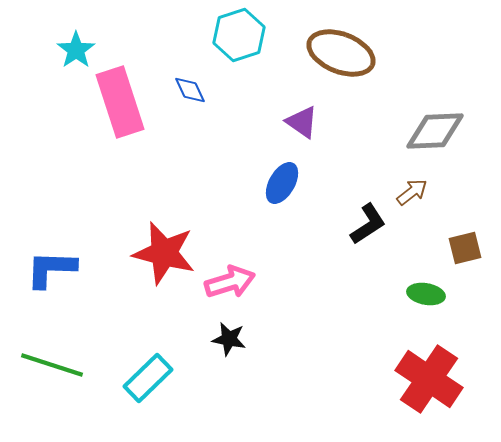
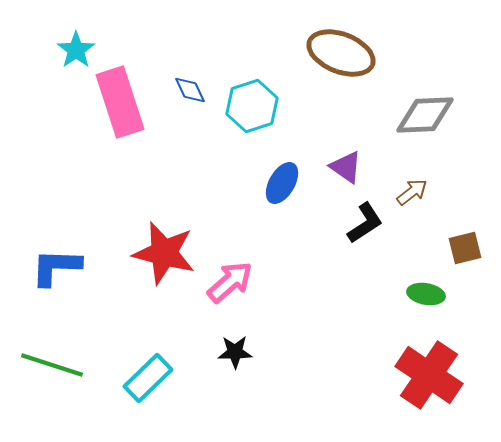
cyan hexagon: moved 13 px right, 71 px down
purple triangle: moved 44 px right, 45 px down
gray diamond: moved 10 px left, 16 px up
black L-shape: moved 3 px left, 1 px up
blue L-shape: moved 5 px right, 2 px up
pink arrow: rotated 24 degrees counterclockwise
black star: moved 6 px right, 13 px down; rotated 12 degrees counterclockwise
red cross: moved 4 px up
